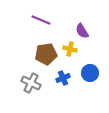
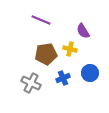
purple semicircle: moved 1 px right
